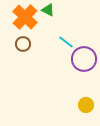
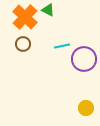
cyan line: moved 4 px left, 4 px down; rotated 49 degrees counterclockwise
yellow circle: moved 3 px down
